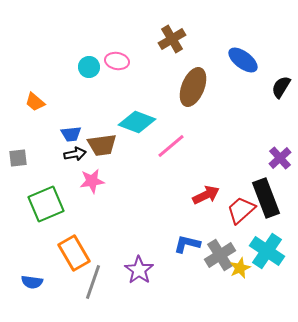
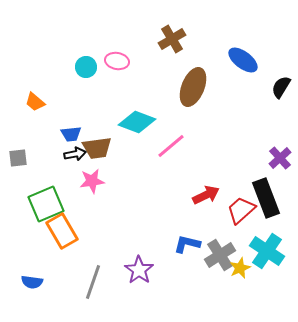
cyan circle: moved 3 px left
brown trapezoid: moved 5 px left, 3 px down
orange rectangle: moved 12 px left, 22 px up
